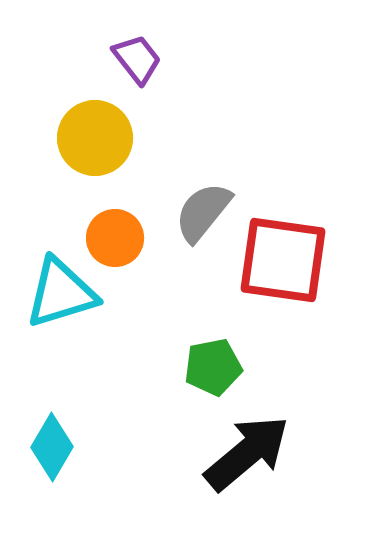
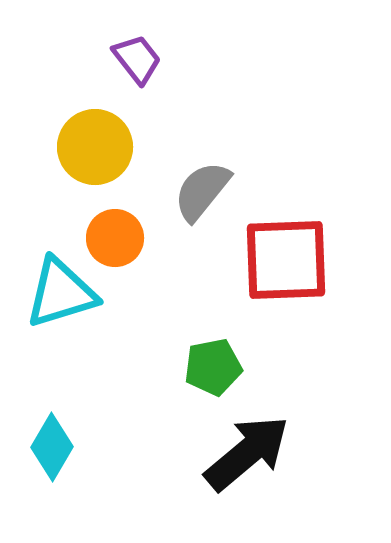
yellow circle: moved 9 px down
gray semicircle: moved 1 px left, 21 px up
red square: moved 3 px right; rotated 10 degrees counterclockwise
